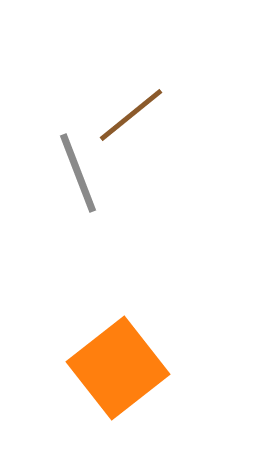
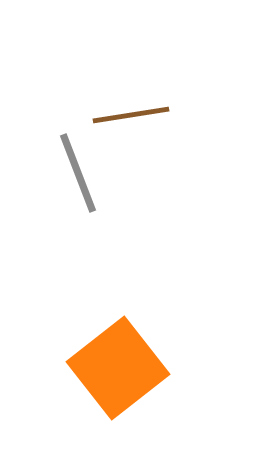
brown line: rotated 30 degrees clockwise
